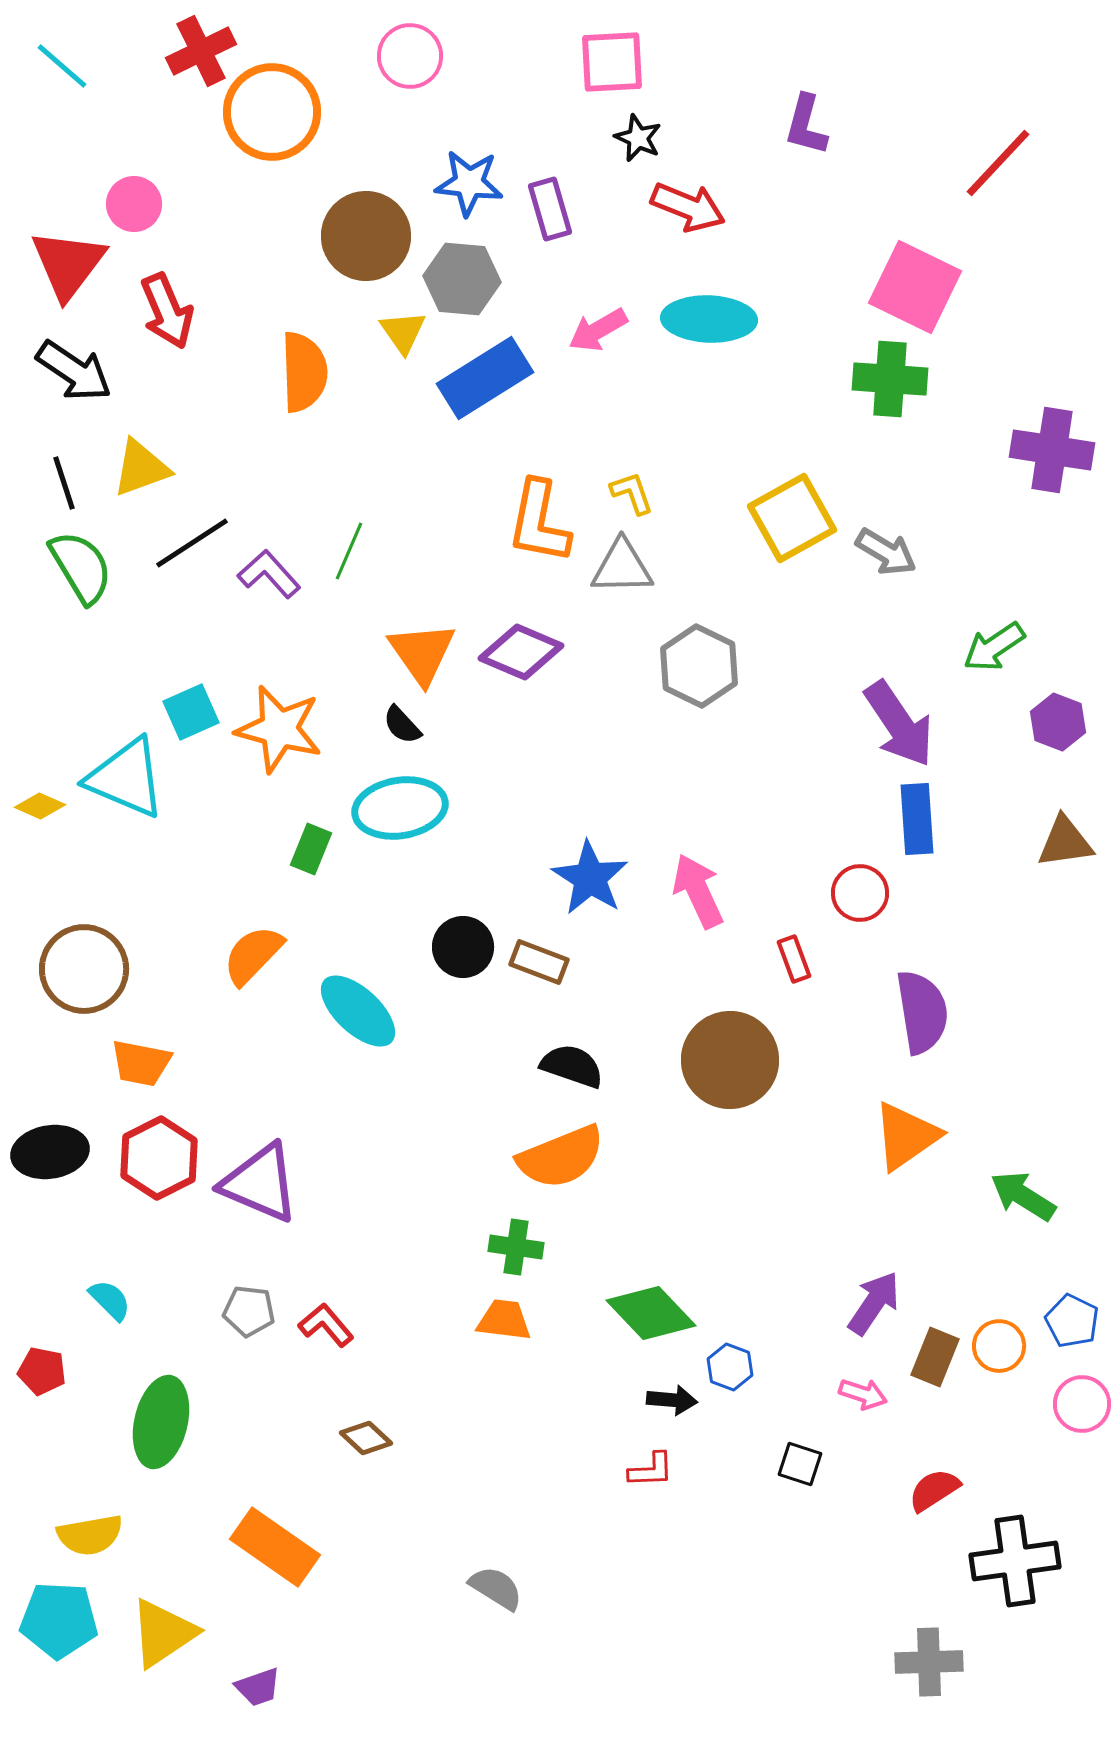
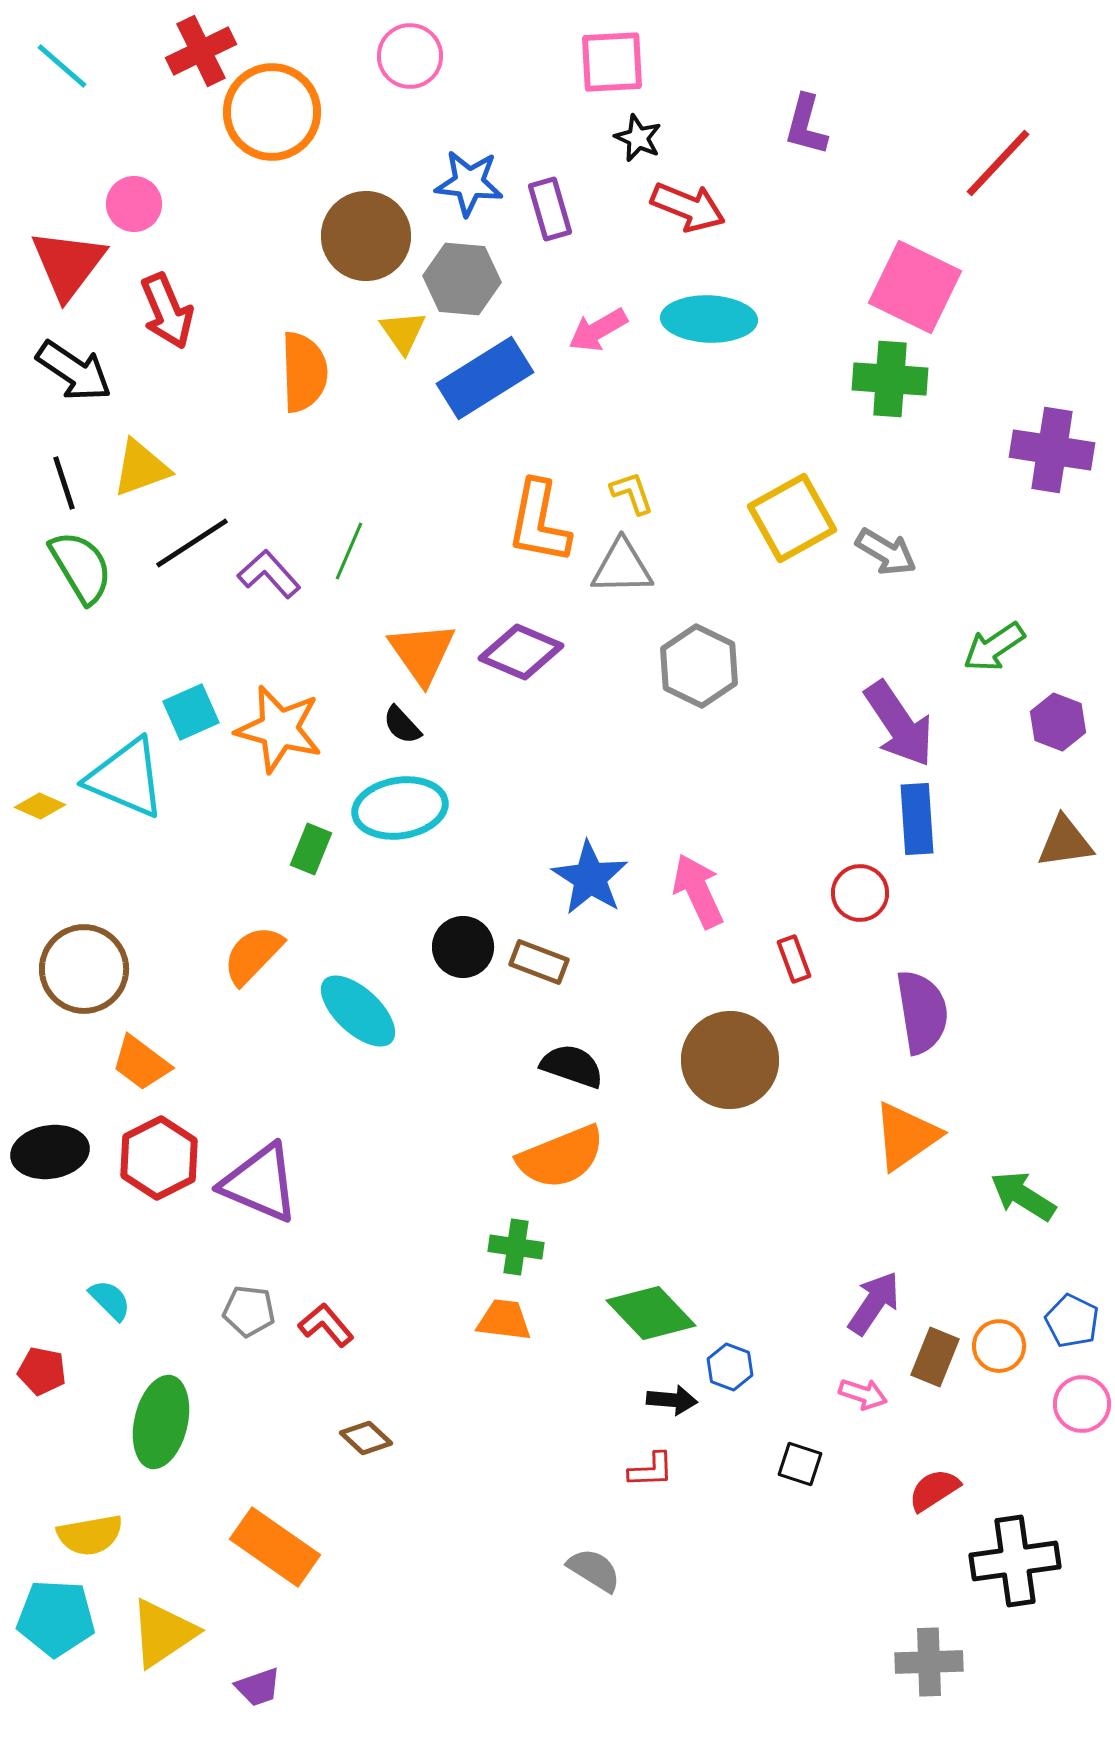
orange trapezoid at (141, 1063): rotated 26 degrees clockwise
gray semicircle at (496, 1588): moved 98 px right, 18 px up
cyan pentagon at (59, 1620): moved 3 px left, 2 px up
